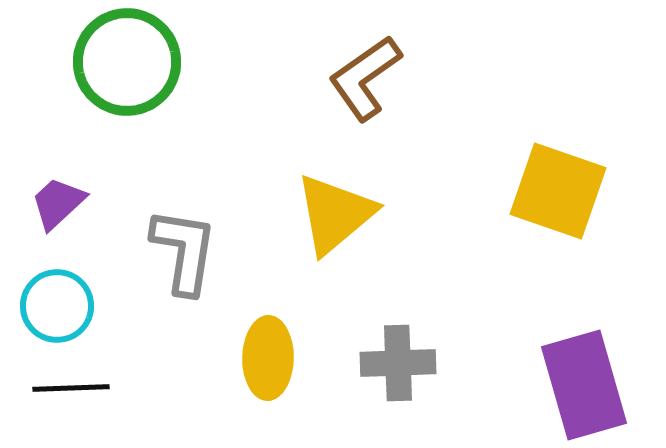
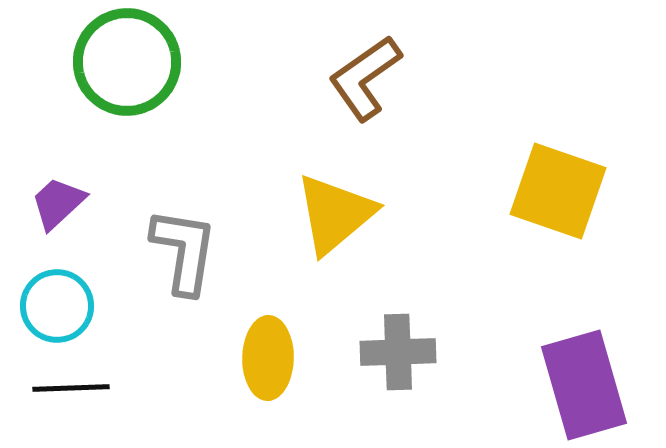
gray cross: moved 11 px up
